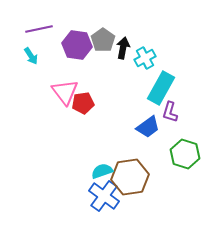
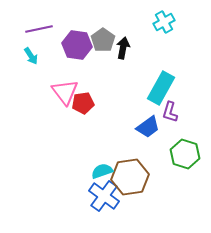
cyan cross: moved 19 px right, 36 px up
